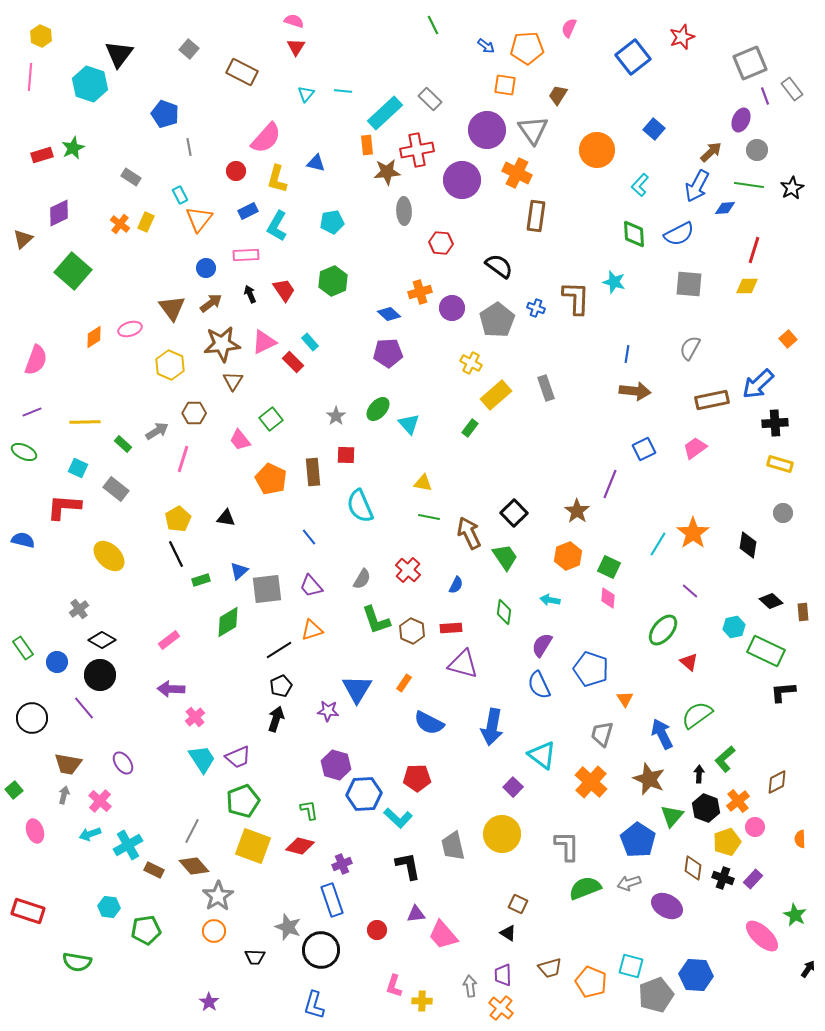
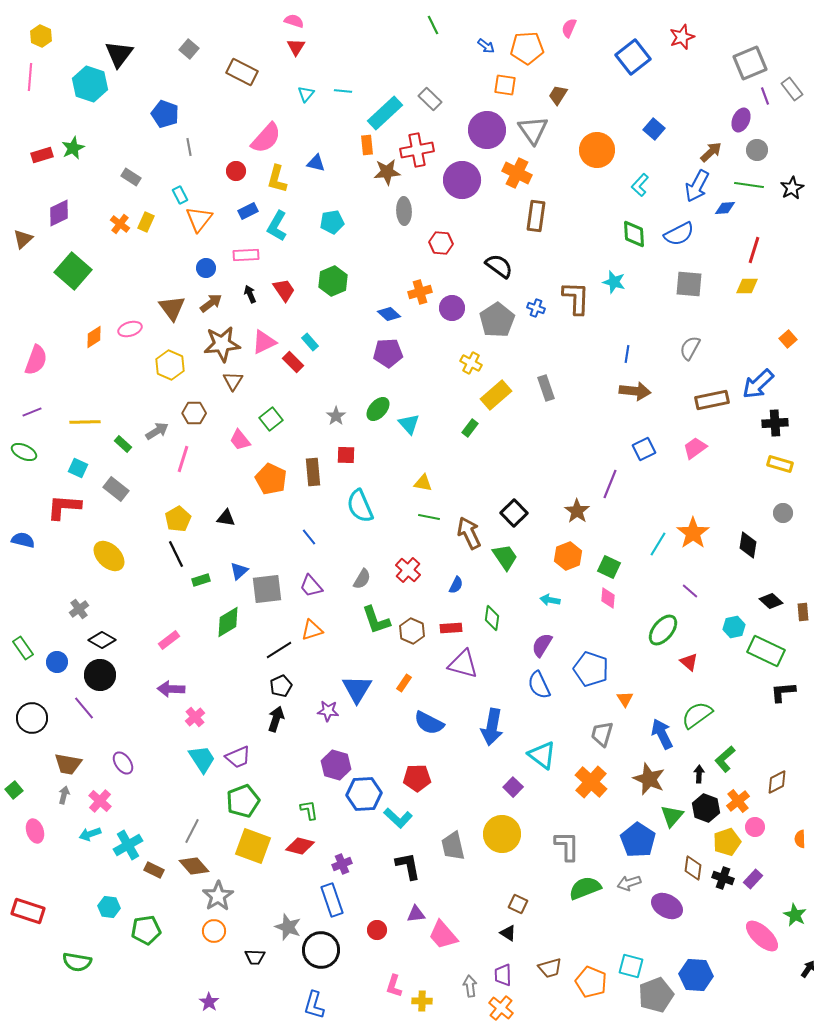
green diamond at (504, 612): moved 12 px left, 6 px down
